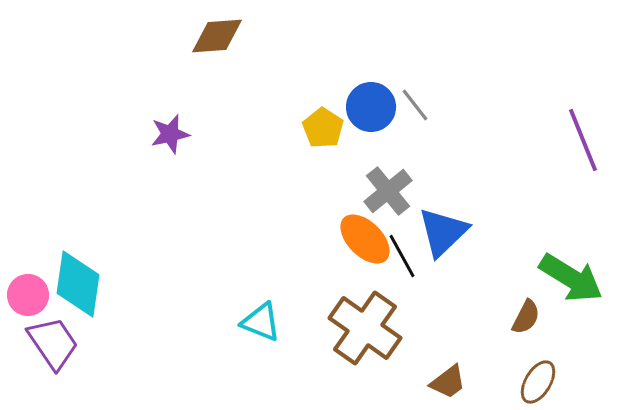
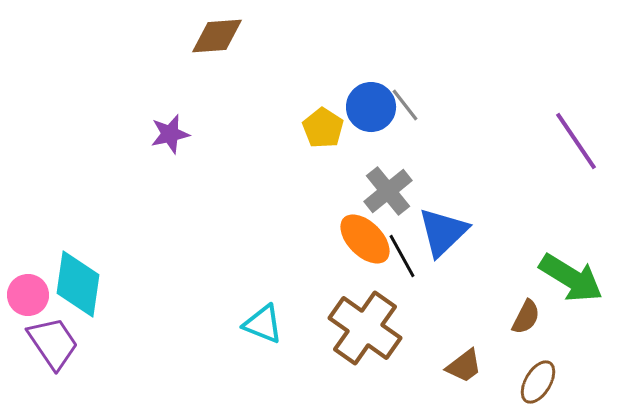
gray line: moved 10 px left
purple line: moved 7 px left, 1 px down; rotated 12 degrees counterclockwise
cyan triangle: moved 2 px right, 2 px down
brown trapezoid: moved 16 px right, 16 px up
